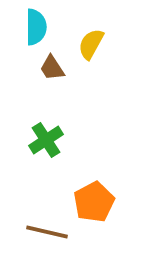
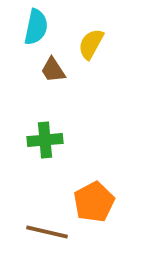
cyan semicircle: rotated 12 degrees clockwise
brown trapezoid: moved 1 px right, 2 px down
green cross: moved 1 px left; rotated 28 degrees clockwise
